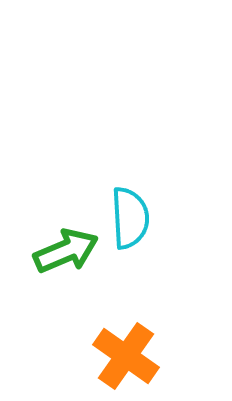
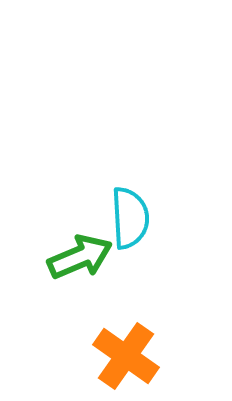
green arrow: moved 14 px right, 6 px down
